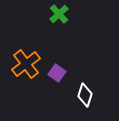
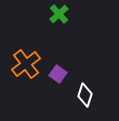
purple square: moved 1 px right, 1 px down
